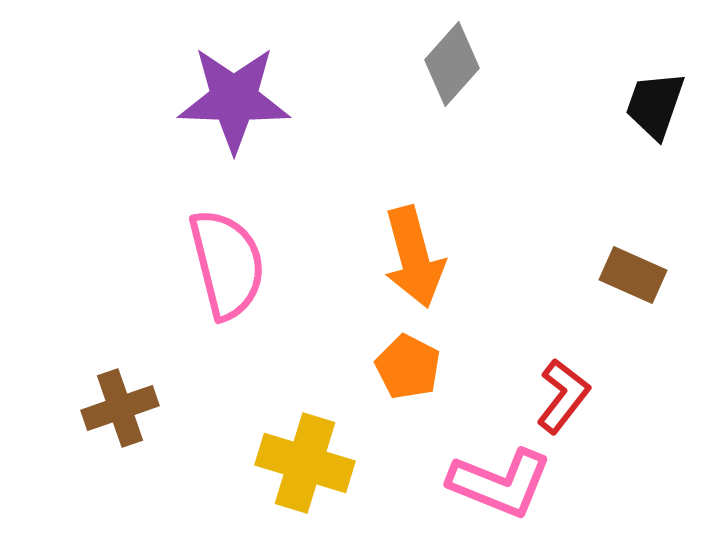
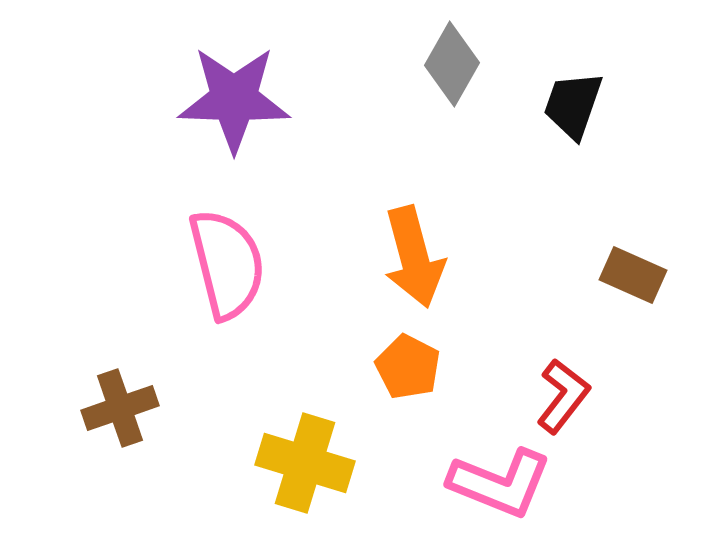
gray diamond: rotated 12 degrees counterclockwise
black trapezoid: moved 82 px left
